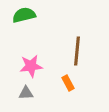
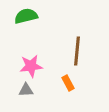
green semicircle: moved 2 px right, 1 px down
gray triangle: moved 3 px up
